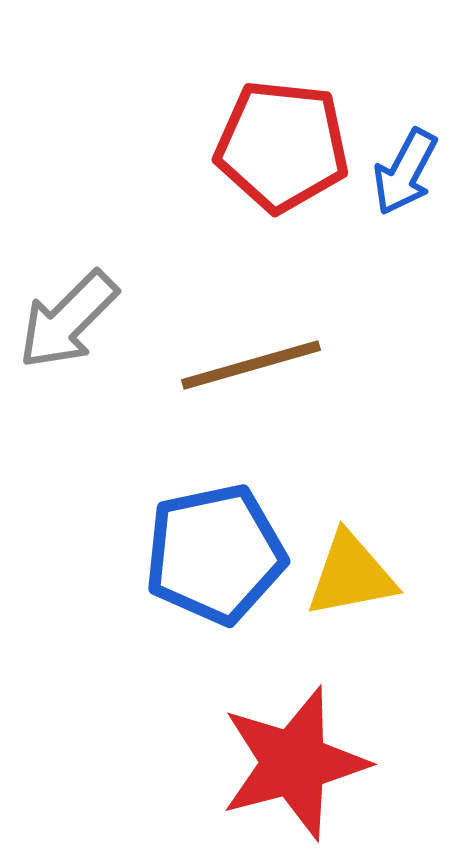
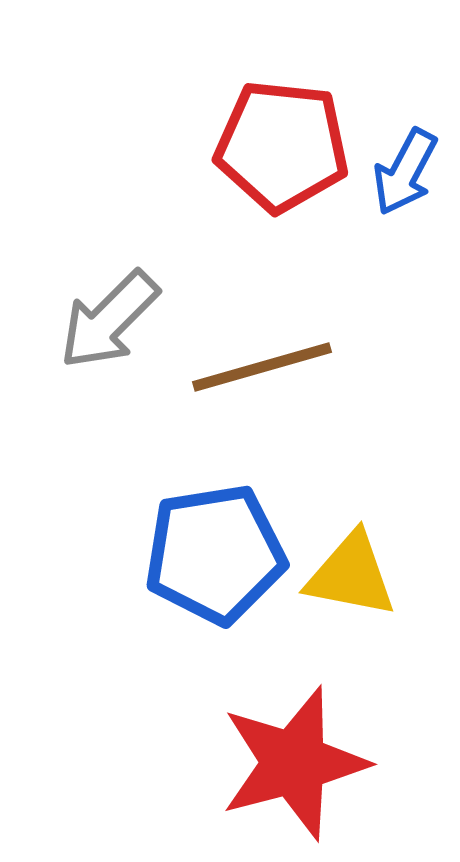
gray arrow: moved 41 px right
brown line: moved 11 px right, 2 px down
blue pentagon: rotated 3 degrees clockwise
yellow triangle: rotated 22 degrees clockwise
